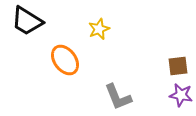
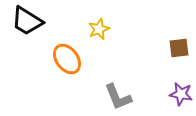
orange ellipse: moved 2 px right, 1 px up
brown square: moved 1 px right, 18 px up
purple star: moved 1 px up
